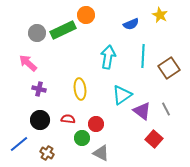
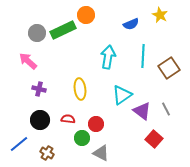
pink arrow: moved 2 px up
